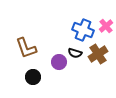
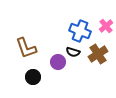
blue cross: moved 3 px left, 1 px down
black semicircle: moved 2 px left, 1 px up
purple circle: moved 1 px left
